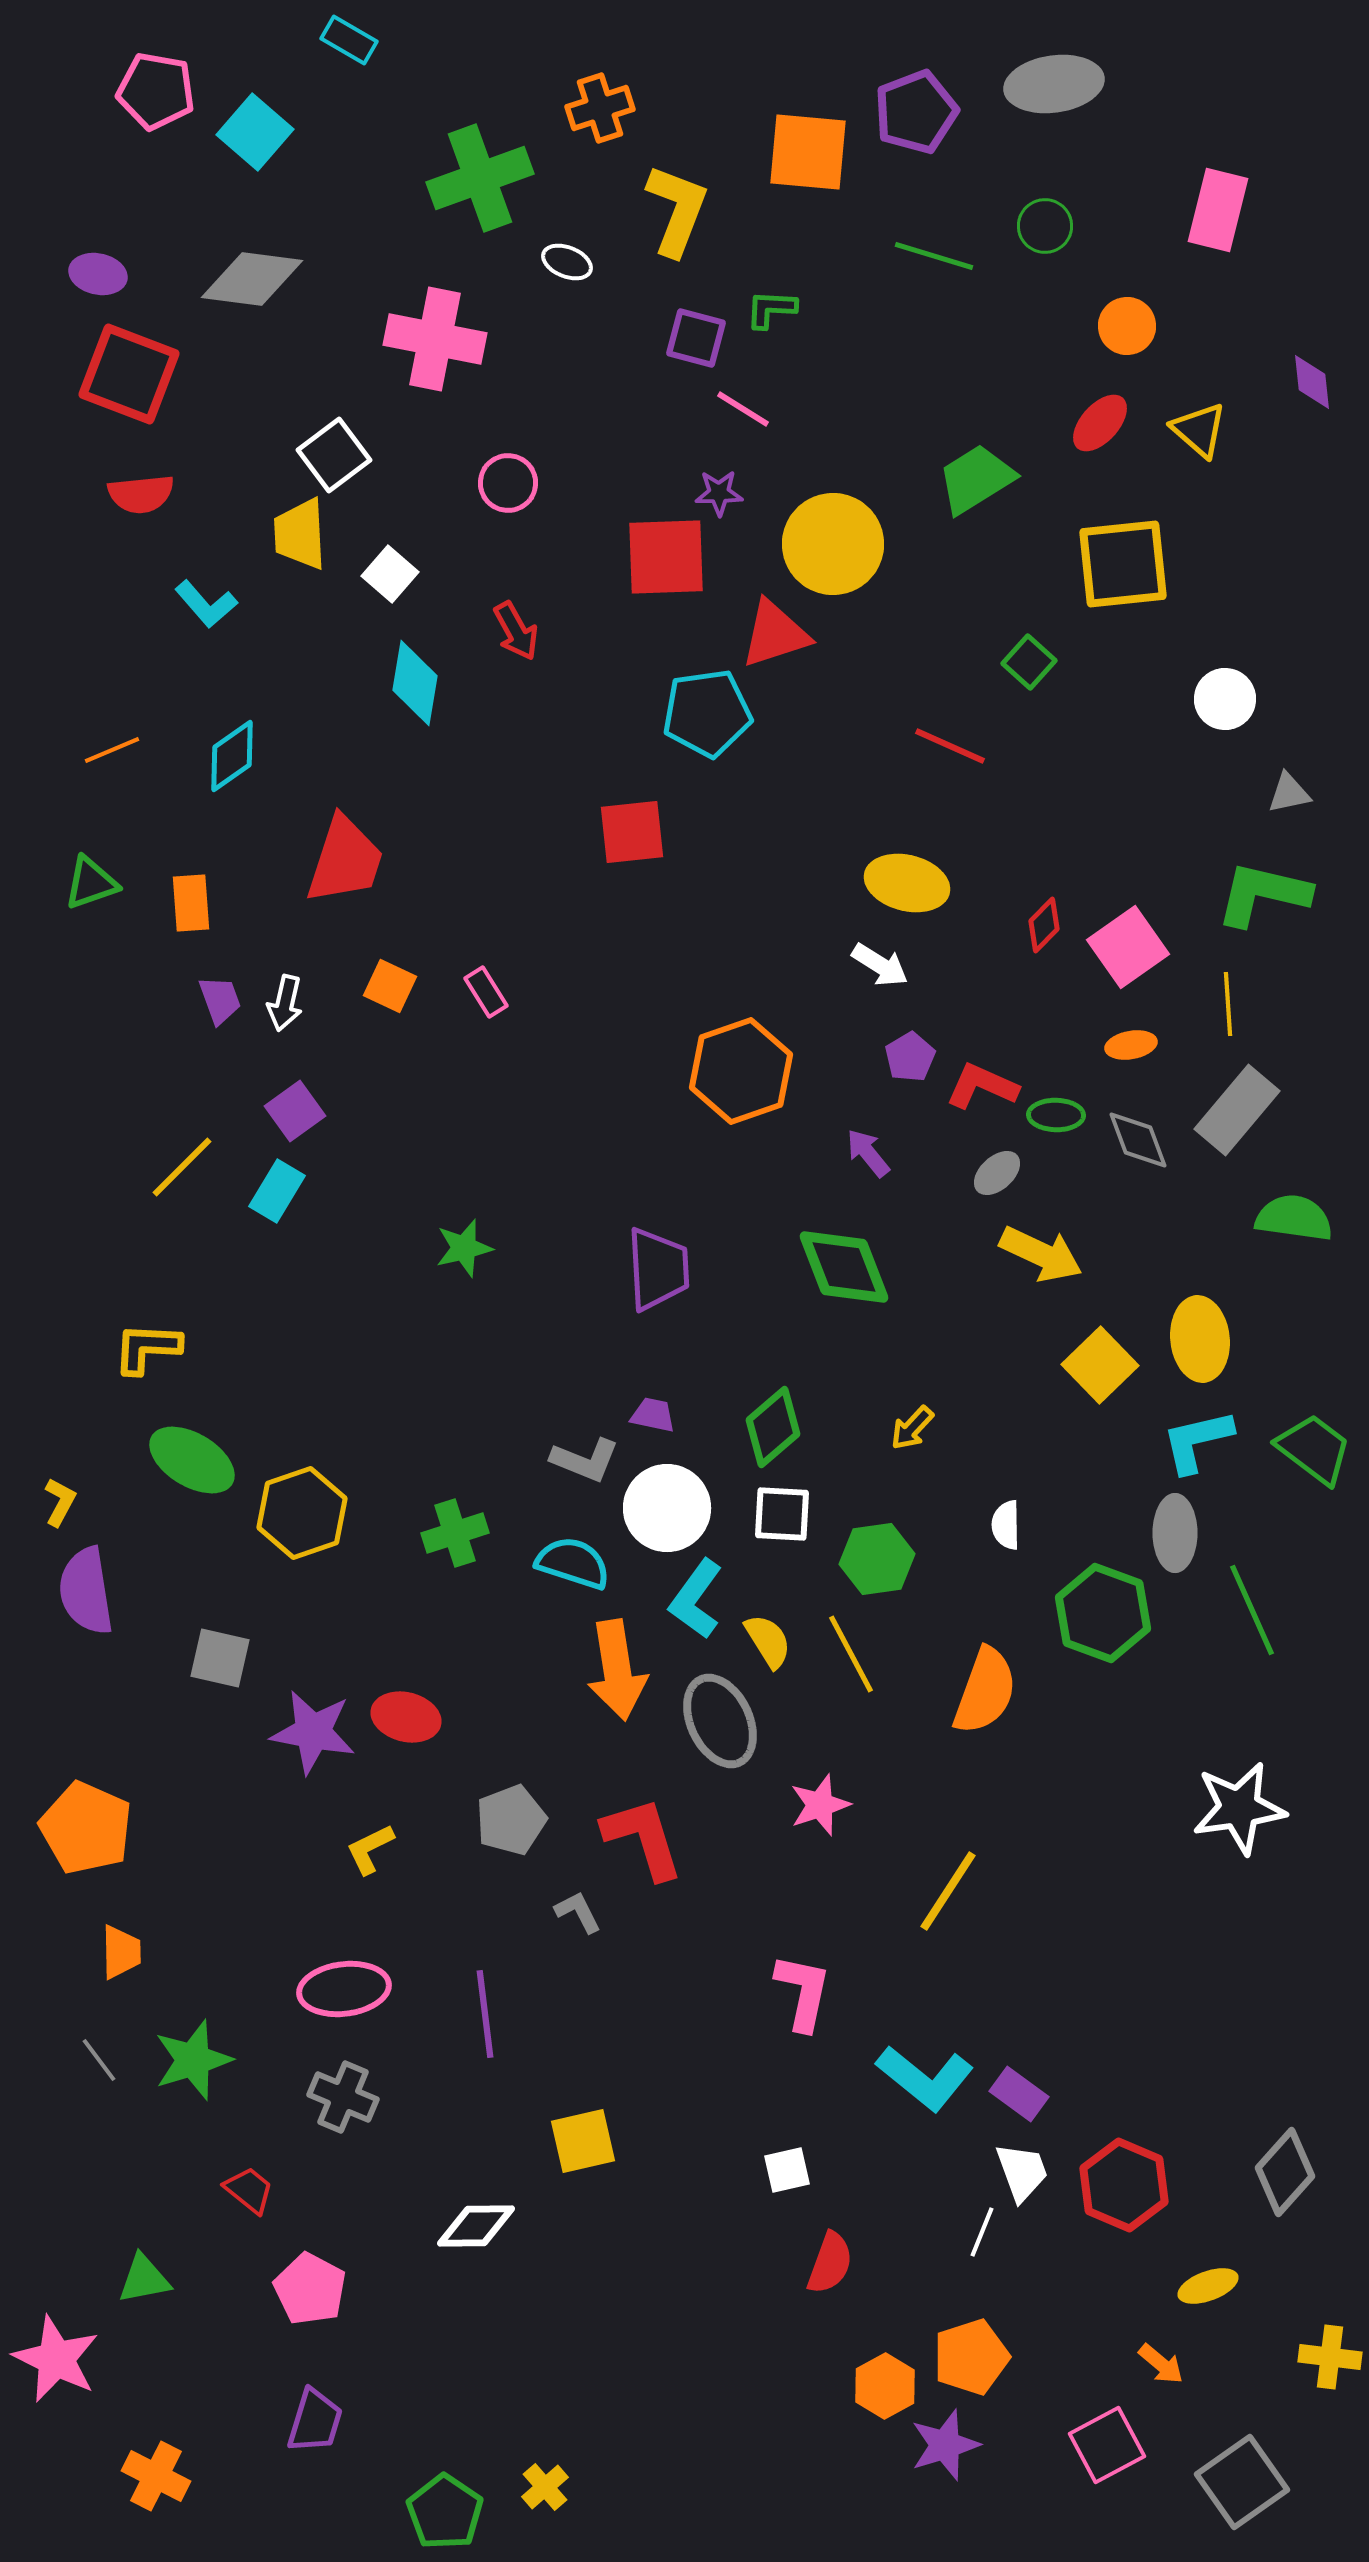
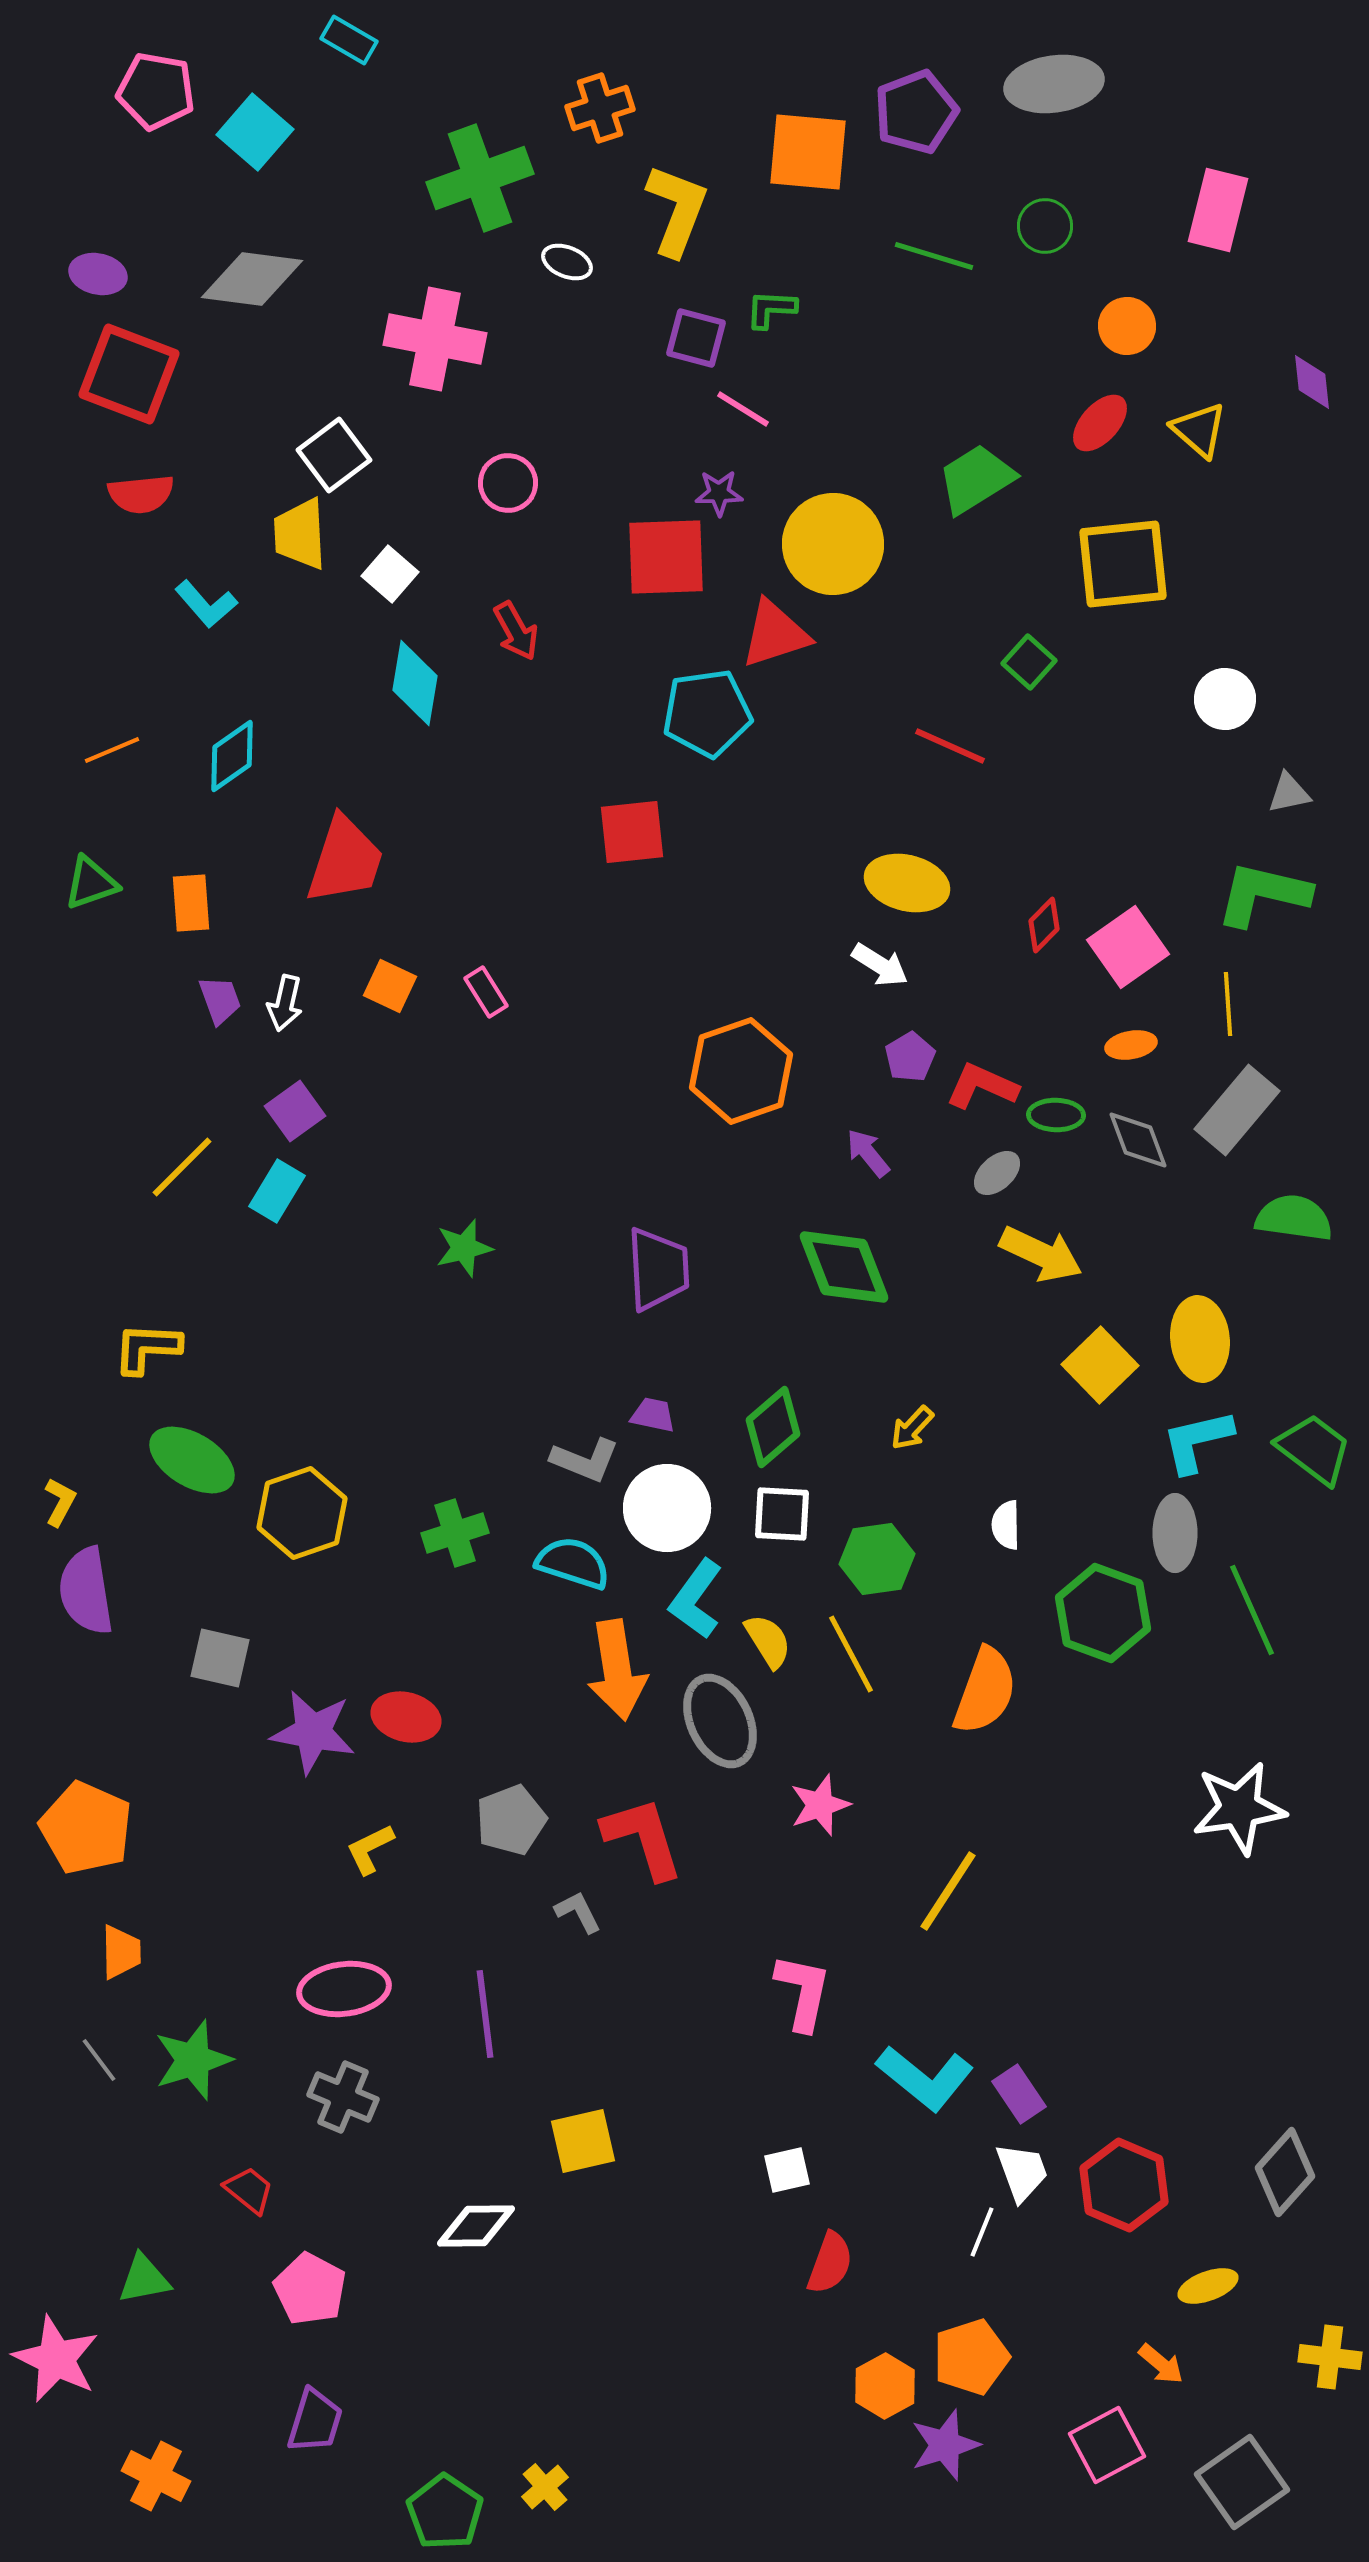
purple rectangle at (1019, 2094): rotated 20 degrees clockwise
